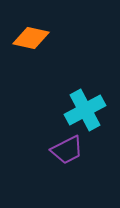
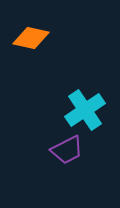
cyan cross: rotated 6 degrees counterclockwise
